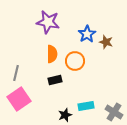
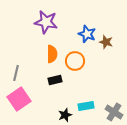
purple star: moved 2 px left
blue star: rotated 18 degrees counterclockwise
